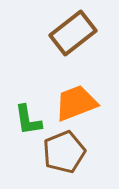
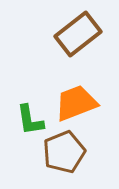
brown rectangle: moved 5 px right, 1 px down
green L-shape: moved 2 px right
